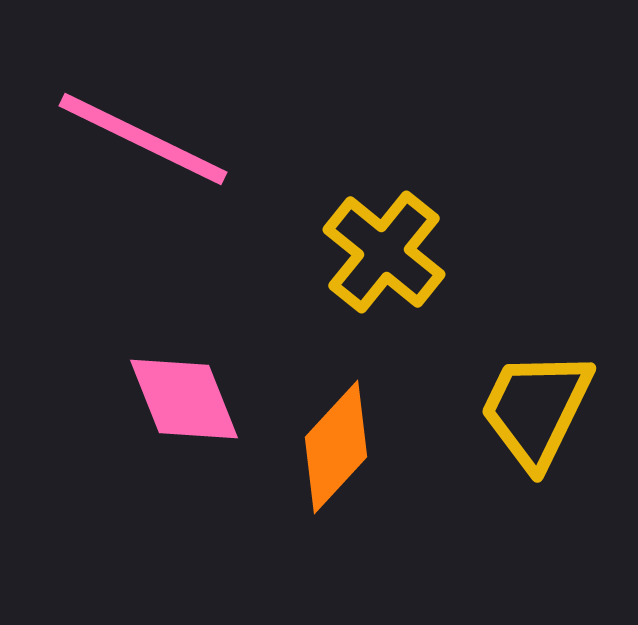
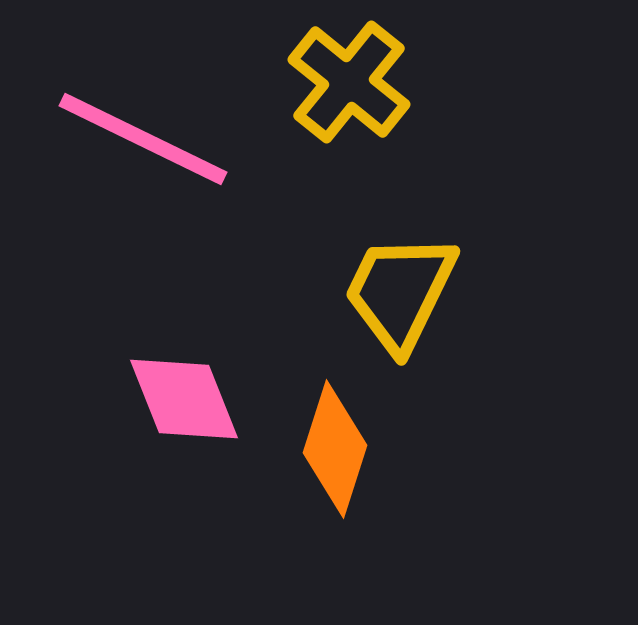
yellow cross: moved 35 px left, 170 px up
yellow trapezoid: moved 136 px left, 117 px up
orange diamond: moved 1 px left, 2 px down; rotated 25 degrees counterclockwise
